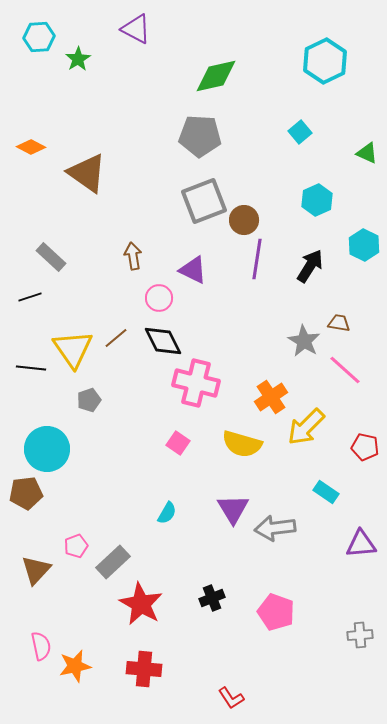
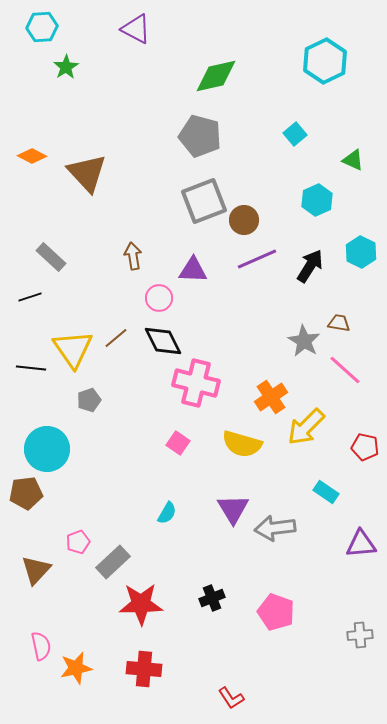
cyan hexagon at (39, 37): moved 3 px right, 10 px up
green star at (78, 59): moved 12 px left, 8 px down
cyan square at (300, 132): moved 5 px left, 2 px down
gray pentagon at (200, 136): rotated 12 degrees clockwise
orange diamond at (31, 147): moved 1 px right, 9 px down
green triangle at (367, 153): moved 14 px left, 7 px down
brown triangle at (87, 173): rotated 12 degrees clockwise
cyan hexagon at (364, 245): moved 3 px left, 7 px down
purple line at (257, 259): rotated 57 degrees clockwise
purple triangle at (193, 270): rotated 24 degrees counterclockwise
pink pentagon at (76, 546): moved 2 px right, 4 px up
red star at (141, 604): rotated 30 degrees counterclockwise
orange star at (75, 666): moved 1 px right, 2 px down
